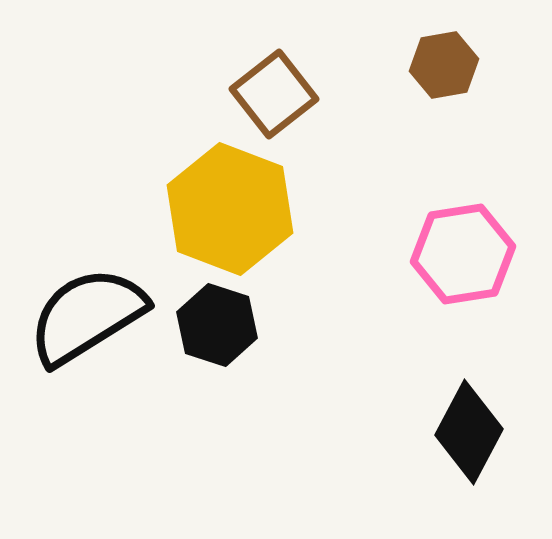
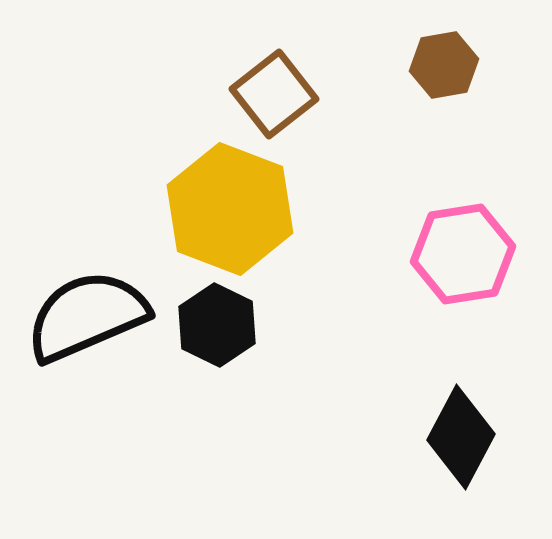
black semicircle: rotated 9 degrees clockwise
black hexagon: rotated 8 degrees clockwise
black diamond: moved 8 px left, 5 px down
